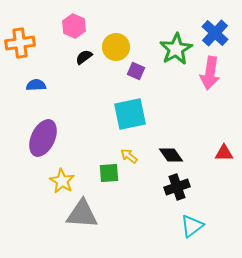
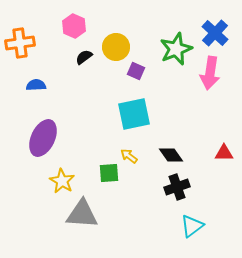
green star: rotated 8 degrees clockwise
cyan square: moved 4 px right
